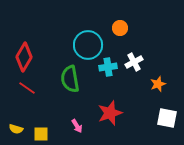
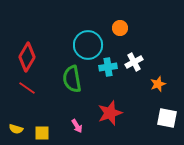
red diamond: moved 3 px right
green semicircle: moved 2 px right
yellow square: moved 1 px right, 1 px up
